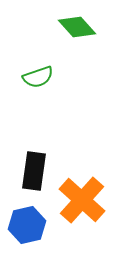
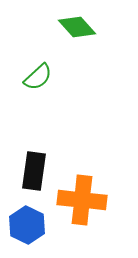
green semicircle: rotated 24 degrees counterclockwise
orange cross: rotated 36 degrees counterclockwise
blue hexagon: rotated 21 degrees counterclockwise
